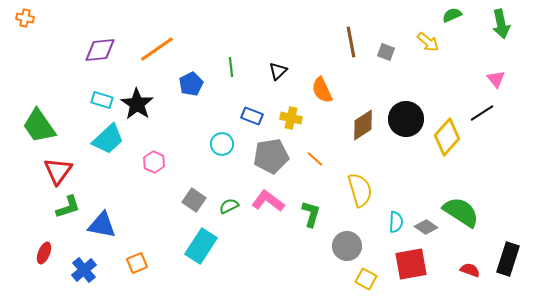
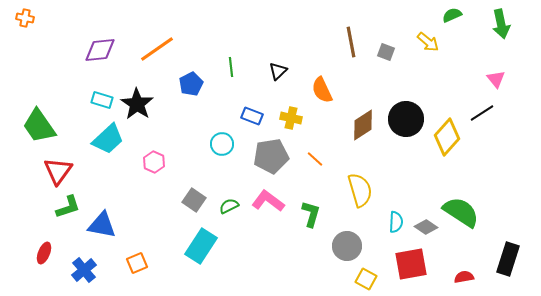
red semicircle at (470, 270): moved 6 px left, 7 px down; rotated 30 degrees counterclockwise
